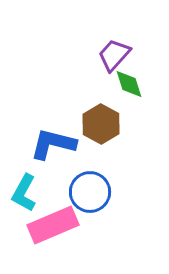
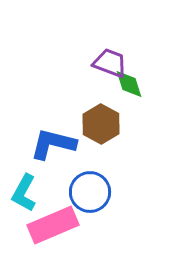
purple trapezoid: moved 4 px left, 8 px down; rotated 69 degrees clockwise
